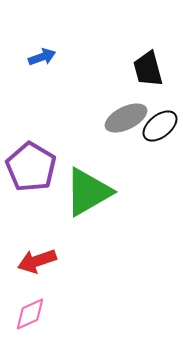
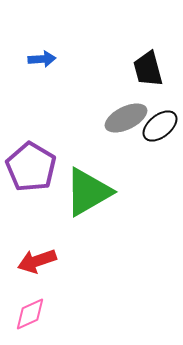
blue arrow: moved 2 px down; rotated 16 degrees clockwise
